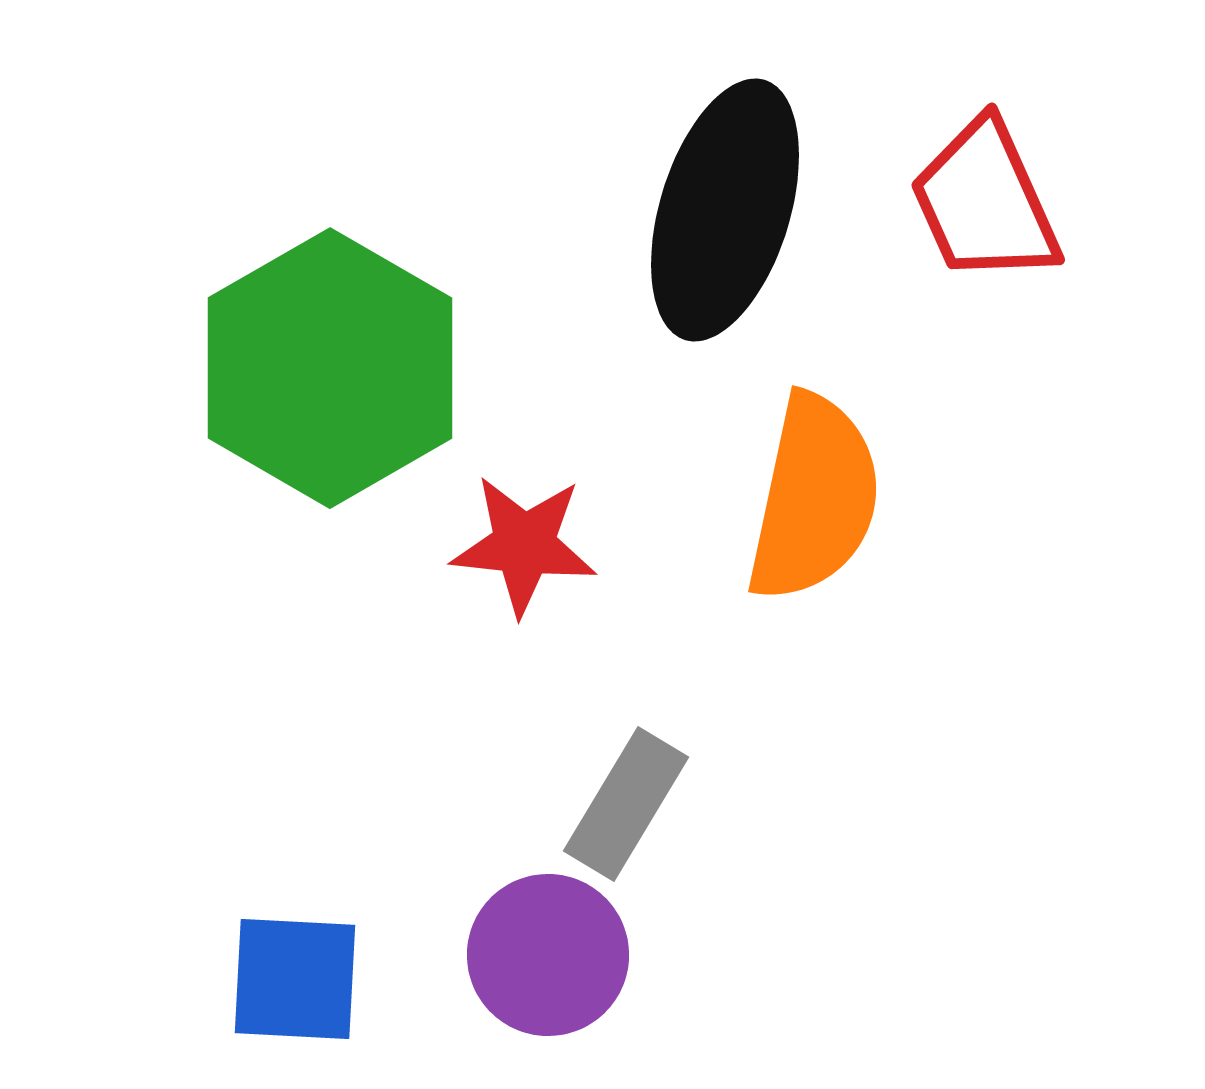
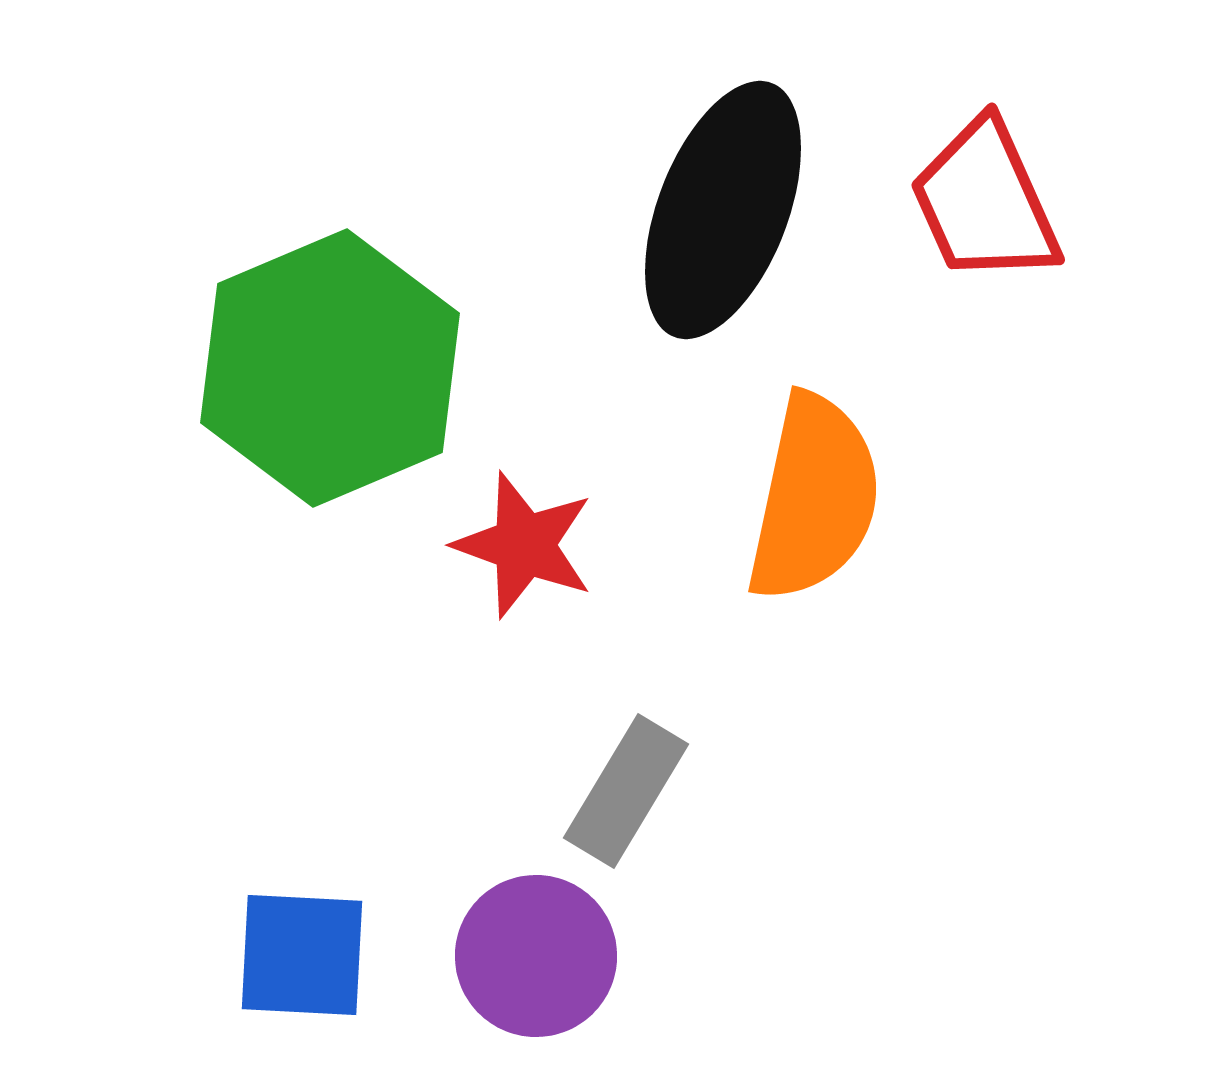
black ellipse: moved 2 px left; rotated 4 degrees clockwise
green hexagon: rotated 7 degrees clockwise
red star: rotated 14 degrees clockwise
gray rectangle: moved 13 px up
purple circle: moved 12 px left, 1 px down
blue square: moved 7 px right, 24 px up
